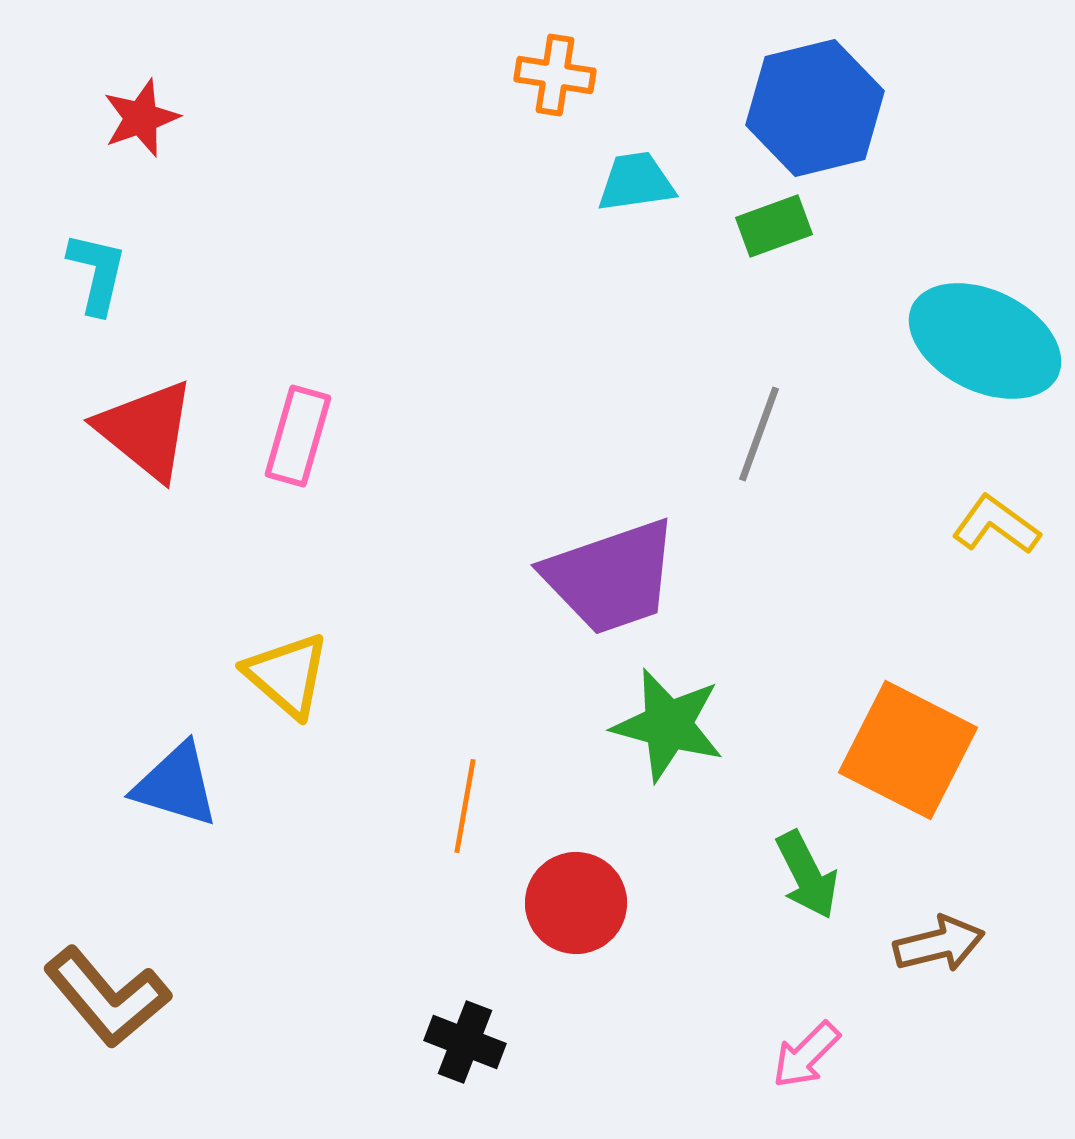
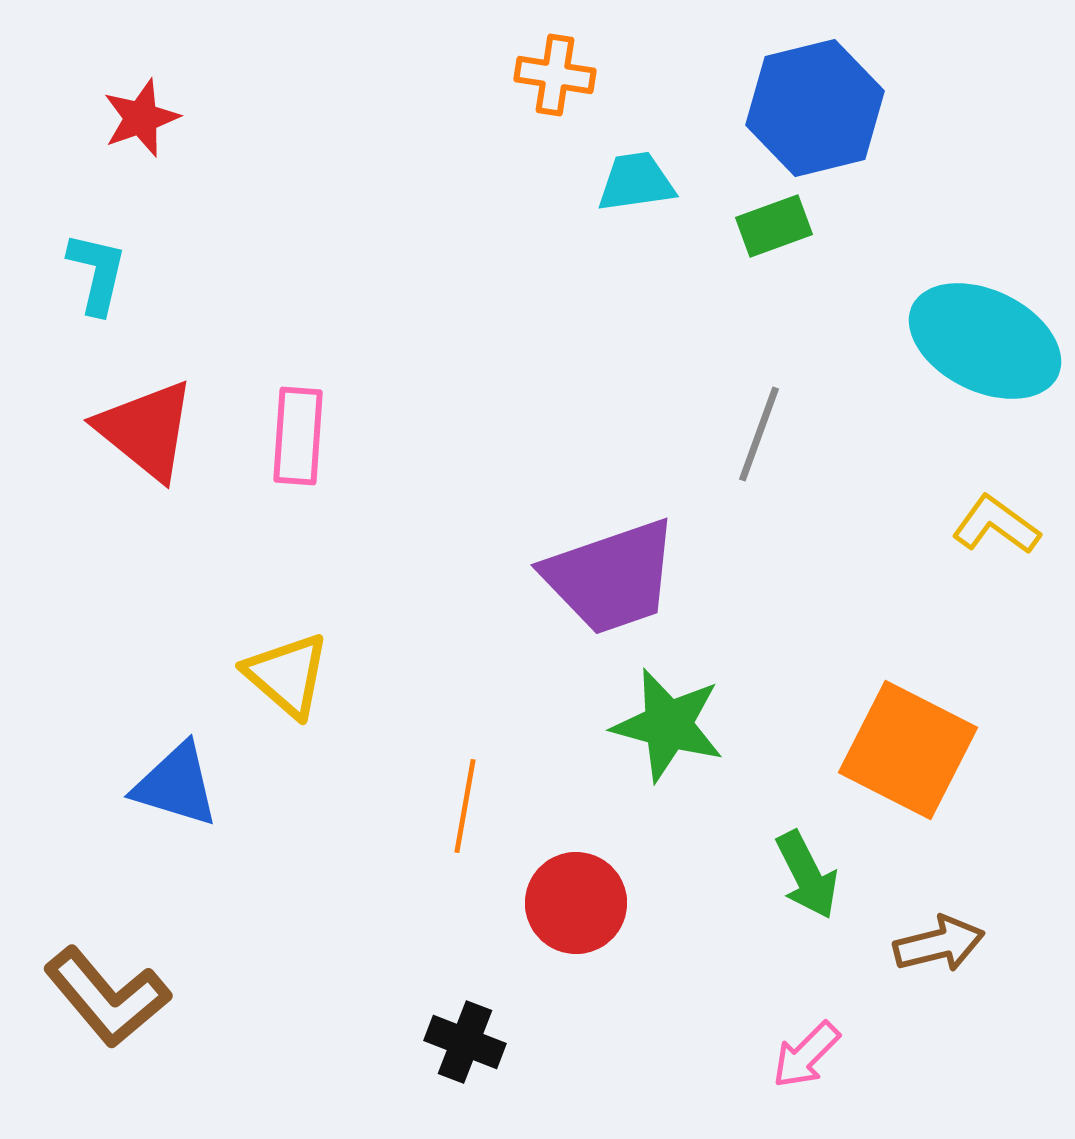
pink rectangle: rotated 12 degrees counterclockwise
